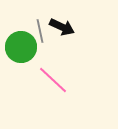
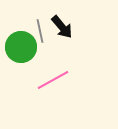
black arrow: rotated 25 degrees clockwise
pink line: rotated 72 degrees counterclockwise
